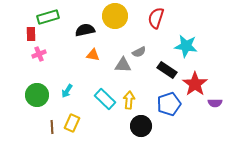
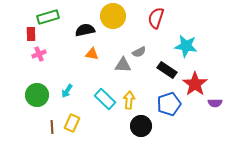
yellow circle: moved 2 px left
orange triangle: moved 1 px left, 1 px up
